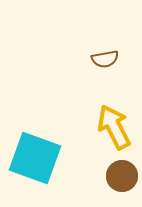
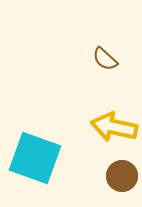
brown semicircle: rotated 52 degrees clockwise
yellow arrow: rotated 51 degrees counterclockwise
